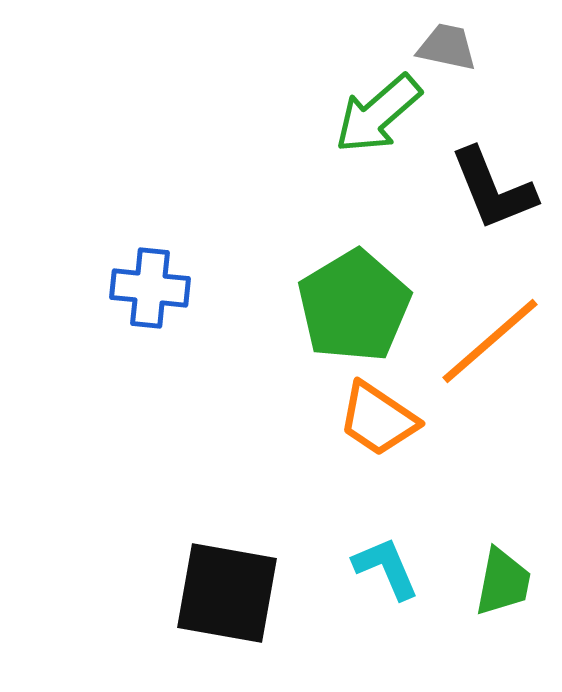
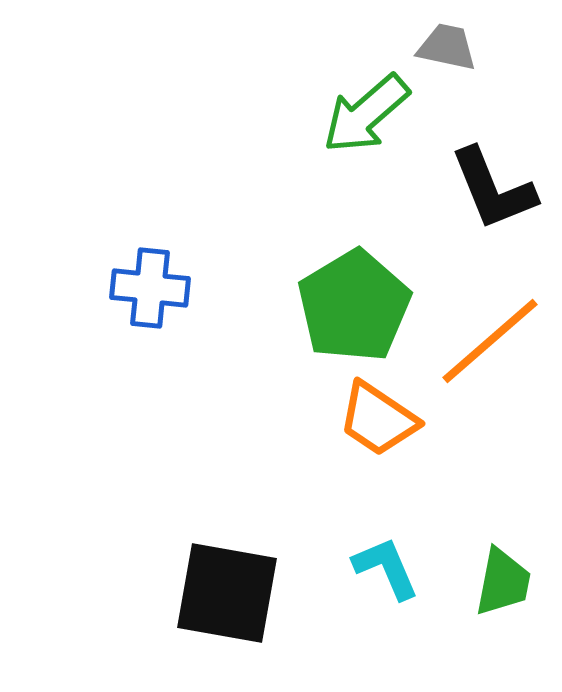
green arrow: moved 12 px left
